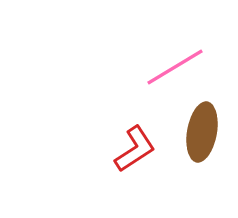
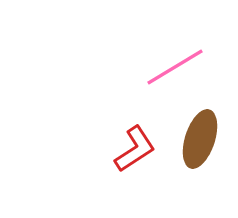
brown ellipse: moved 2 px left, 7 px down; rotated 8 degrees clockwise
